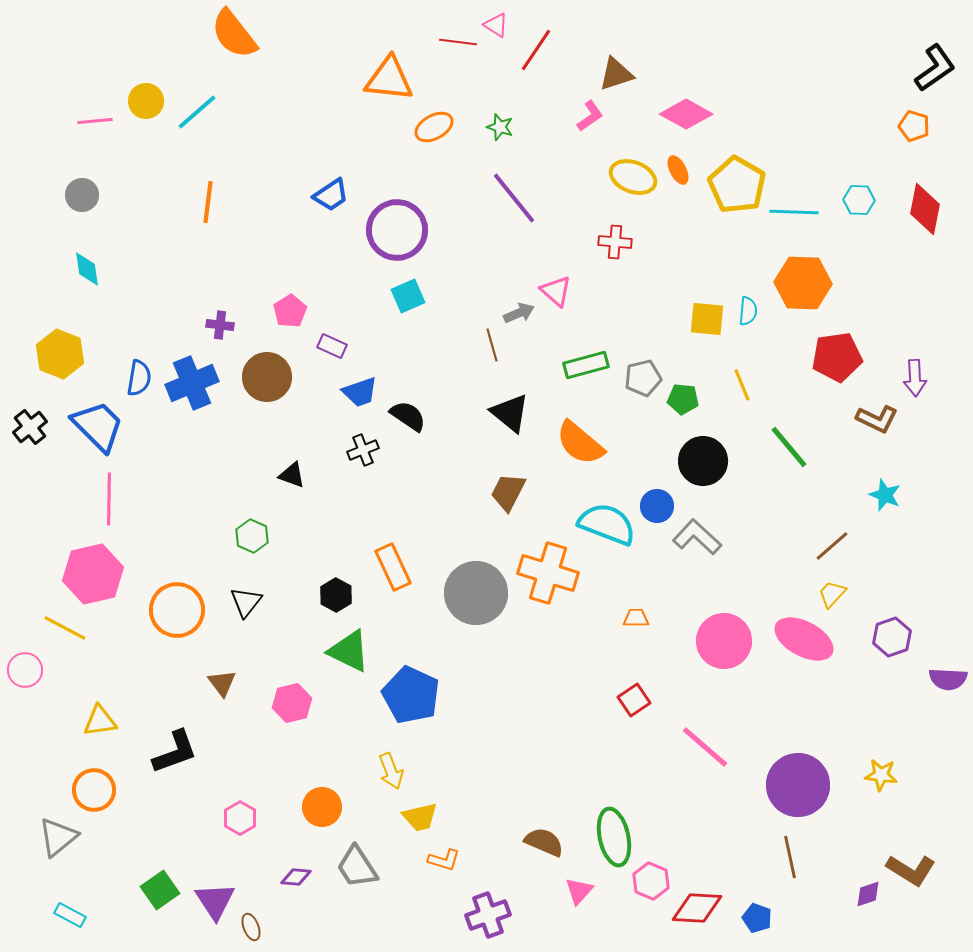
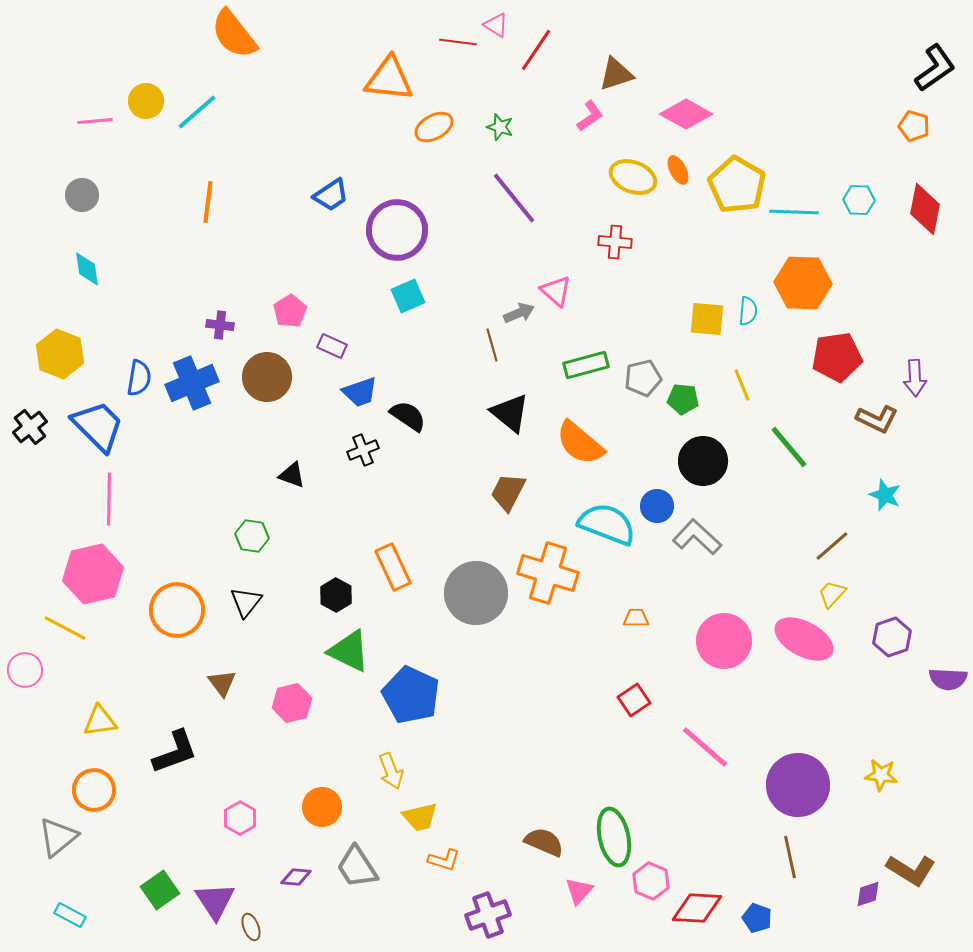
green hexagon at (252, 536): rotated 16 degrees counterclockwise
